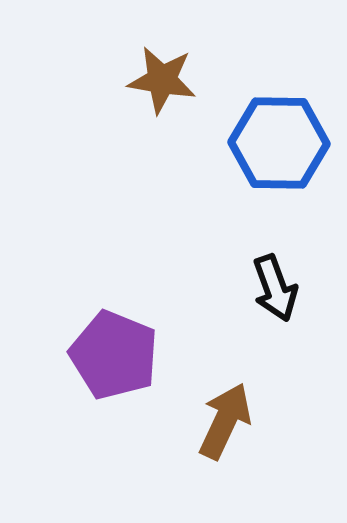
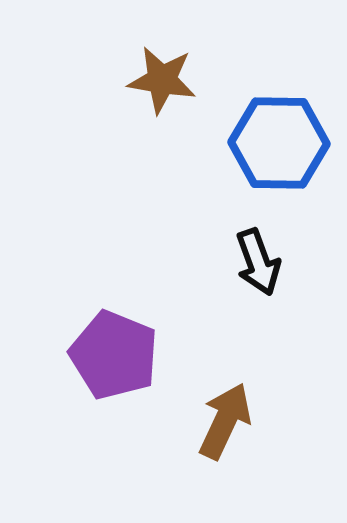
black arrow: moved 17 px left, 26 px up
